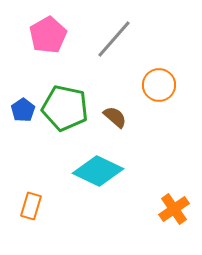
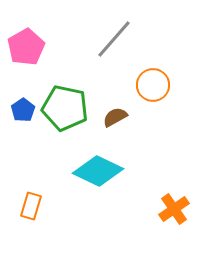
pink pentagon: moved 22 px left, 12 px down
orange circle: moved 6 px left
brown semicircle: rotated 70 degrees counterclockwise
